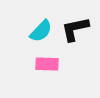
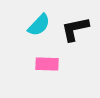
cyan semicircle: moved 2 px left, 6 px up
